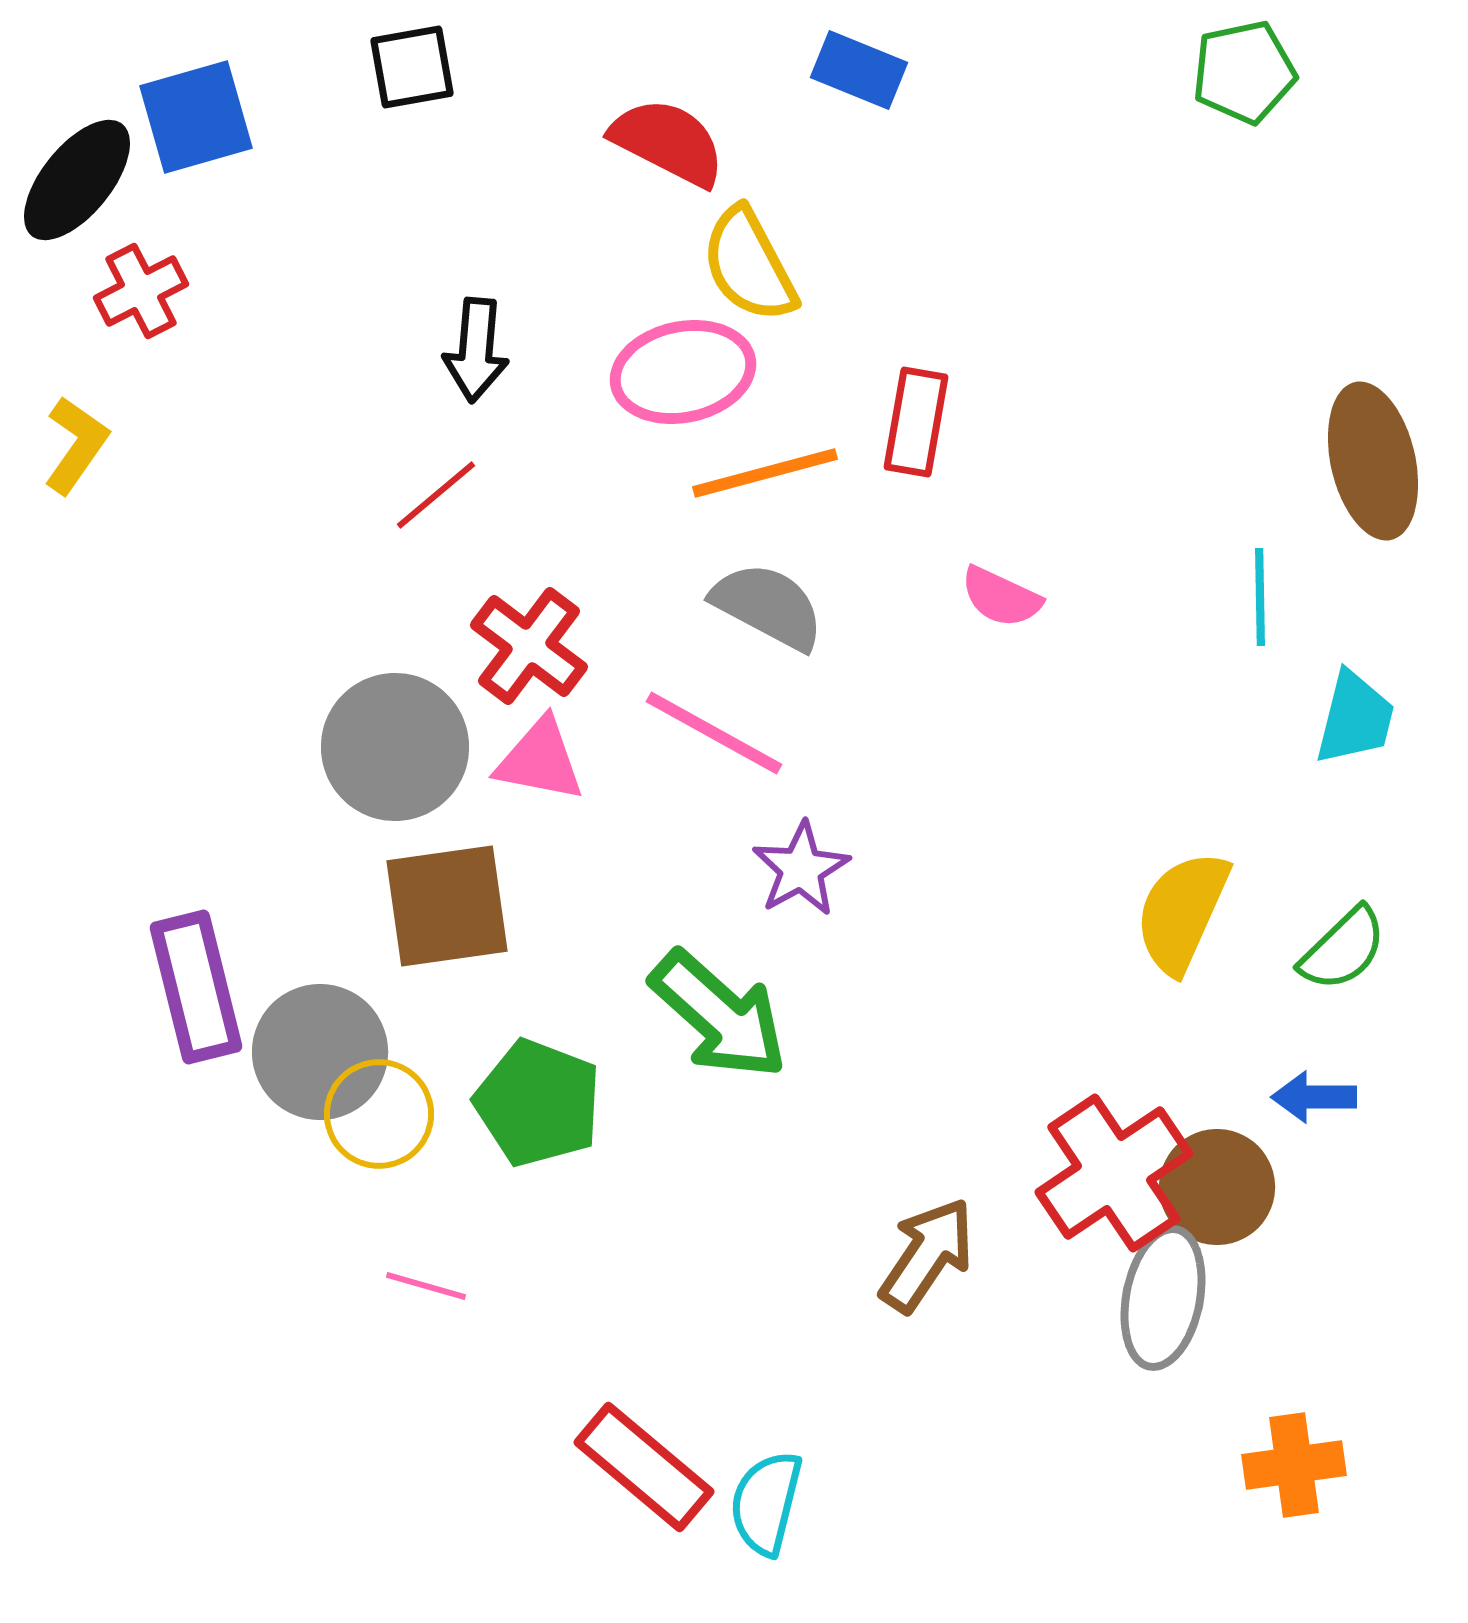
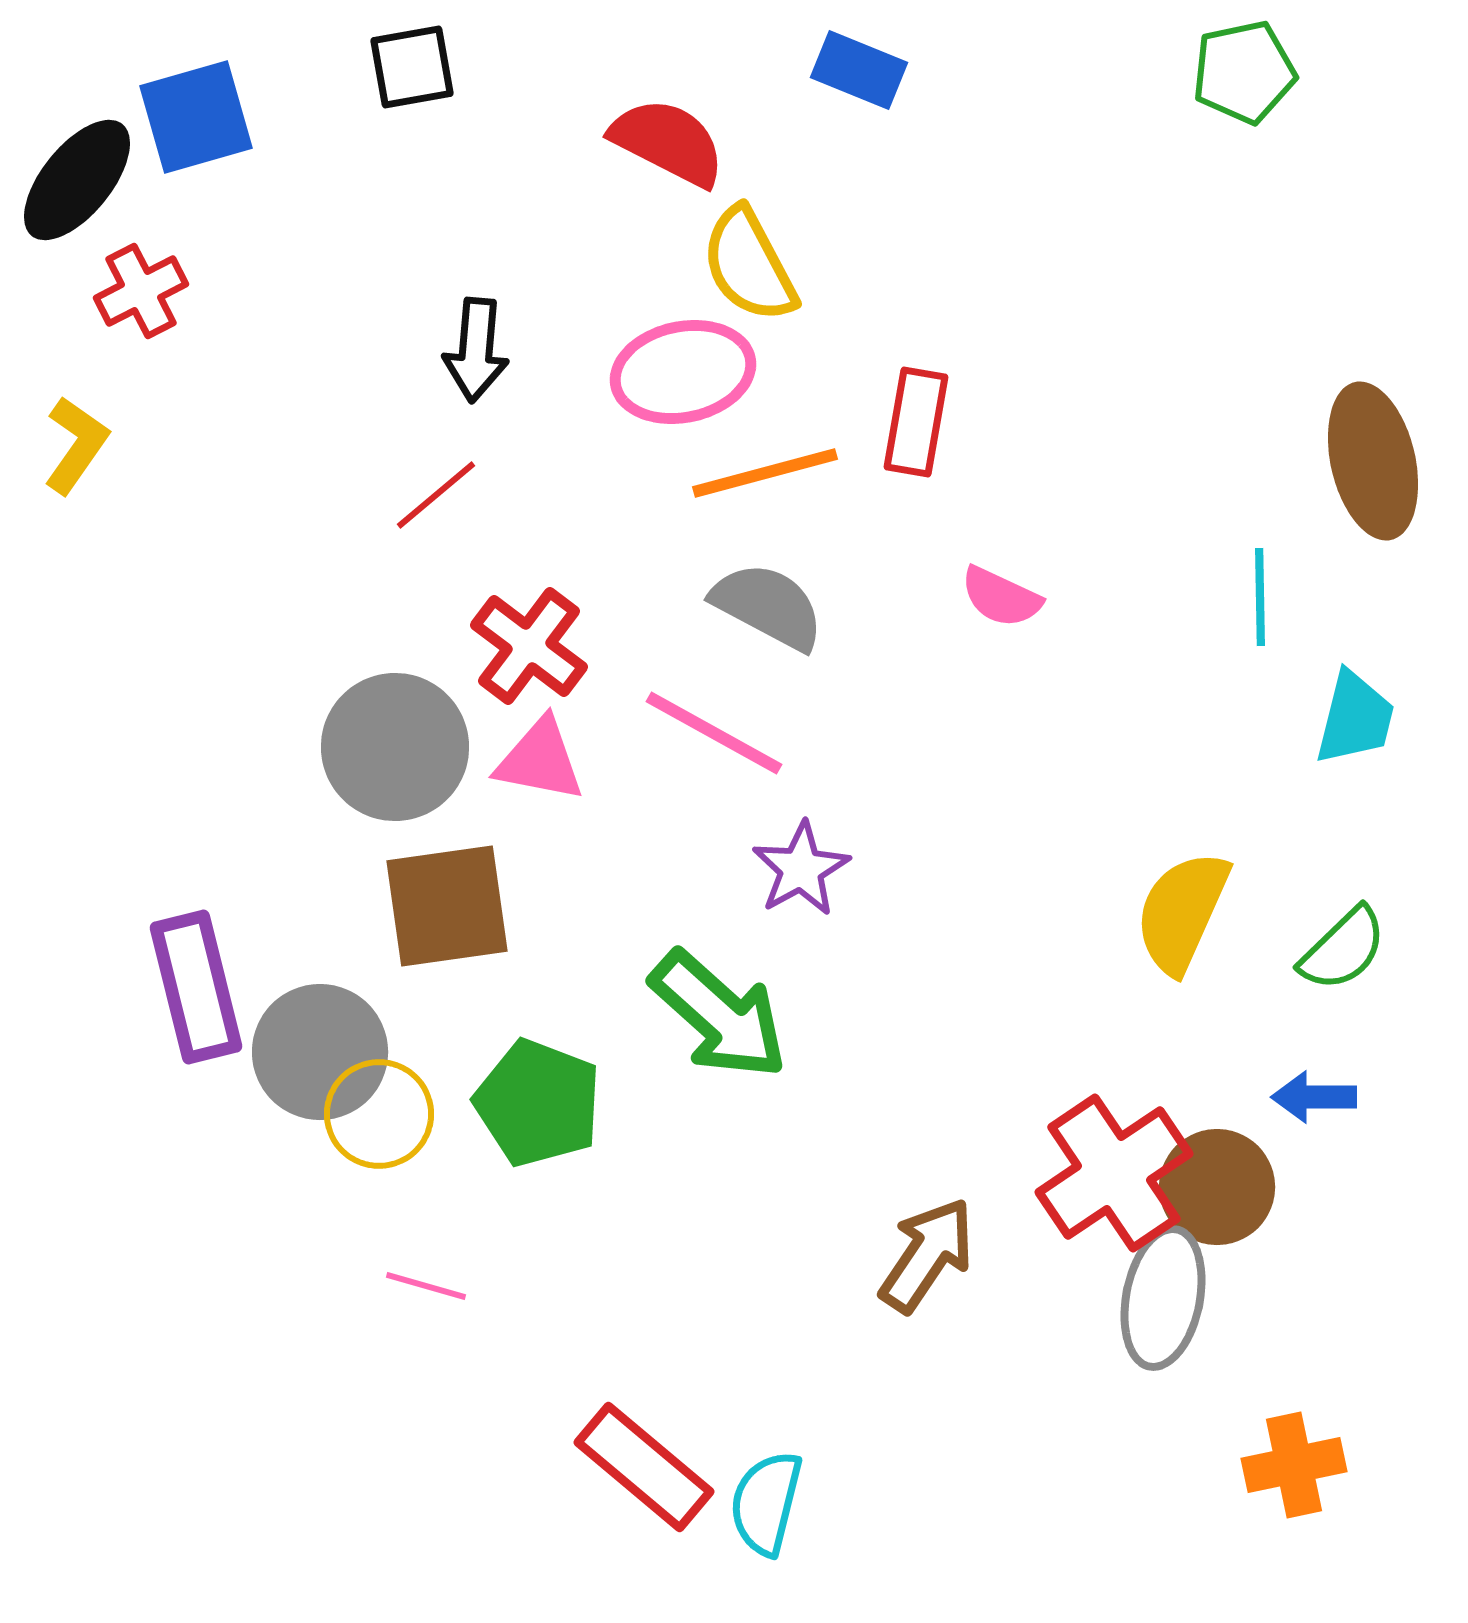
orange cross at (1294, 1465): rotated 4 degrees counterclockwise
